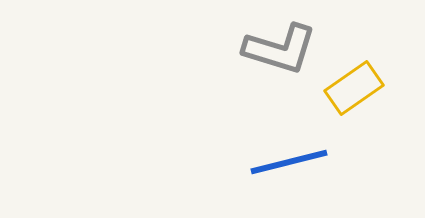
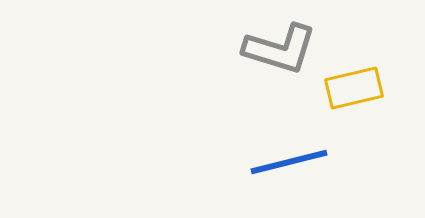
yellow rectangle: rotated 22 degrees clockwise
